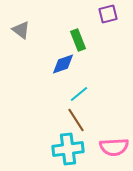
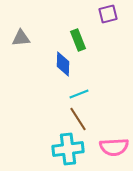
gray triangle: moved 8 px down; rotated 42 degrees counterclockwise
blue diamond: rotated 70 degrees counterclockwise
cyan line: rotated 18 degrees clockwise
brown line: moved 2 px right, 1 px up
